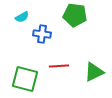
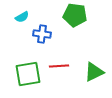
green square: moved 3 px right, 5 px up; rotated 24 degrees counterclockwise
